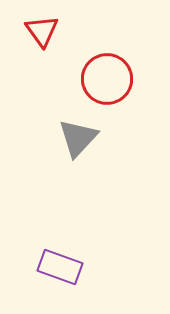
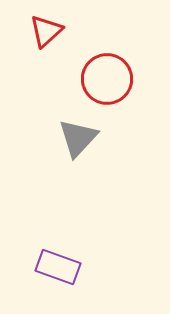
red triangle: moved 4 px right; rotated 24 degrees clockwise
purple rectangle: moved 2 px left
